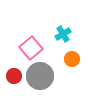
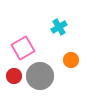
cyan cross: moved 4 px left, 7 px up
pink square: moved 8 px left; rotated 10 degrees clockwise
orange circle: moved 1 px left, 1 px down
